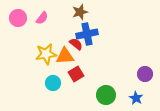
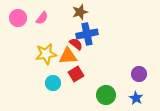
orange triangle: moved 3 px right
purple circle: moved 6 px left
